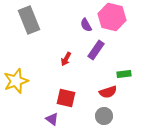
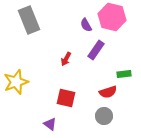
yellow star: moved 1 px down
purple triangle: moved 2 px left, 5 px down
